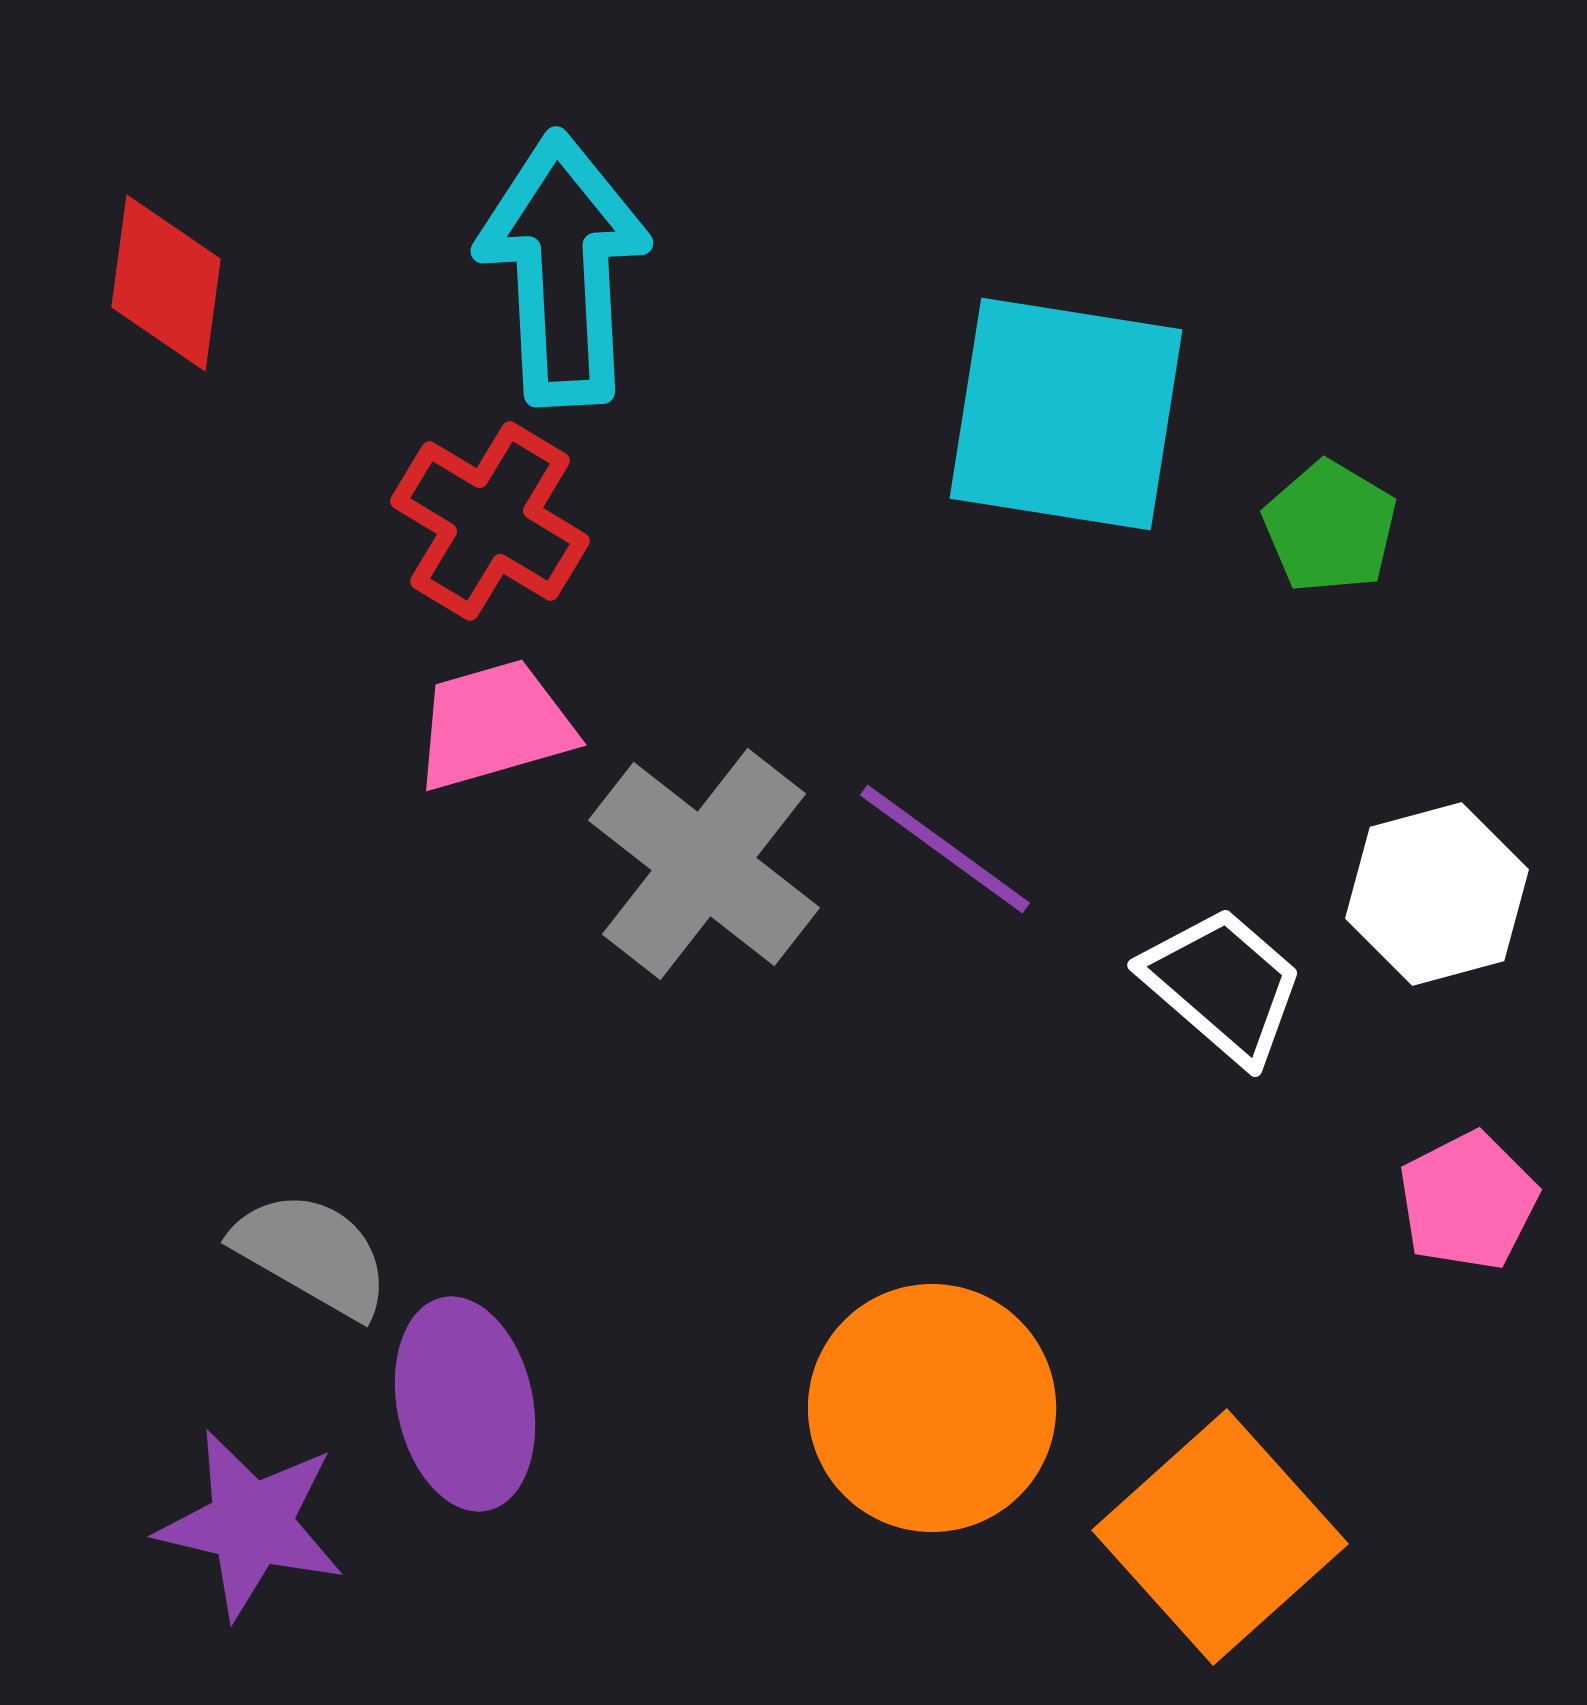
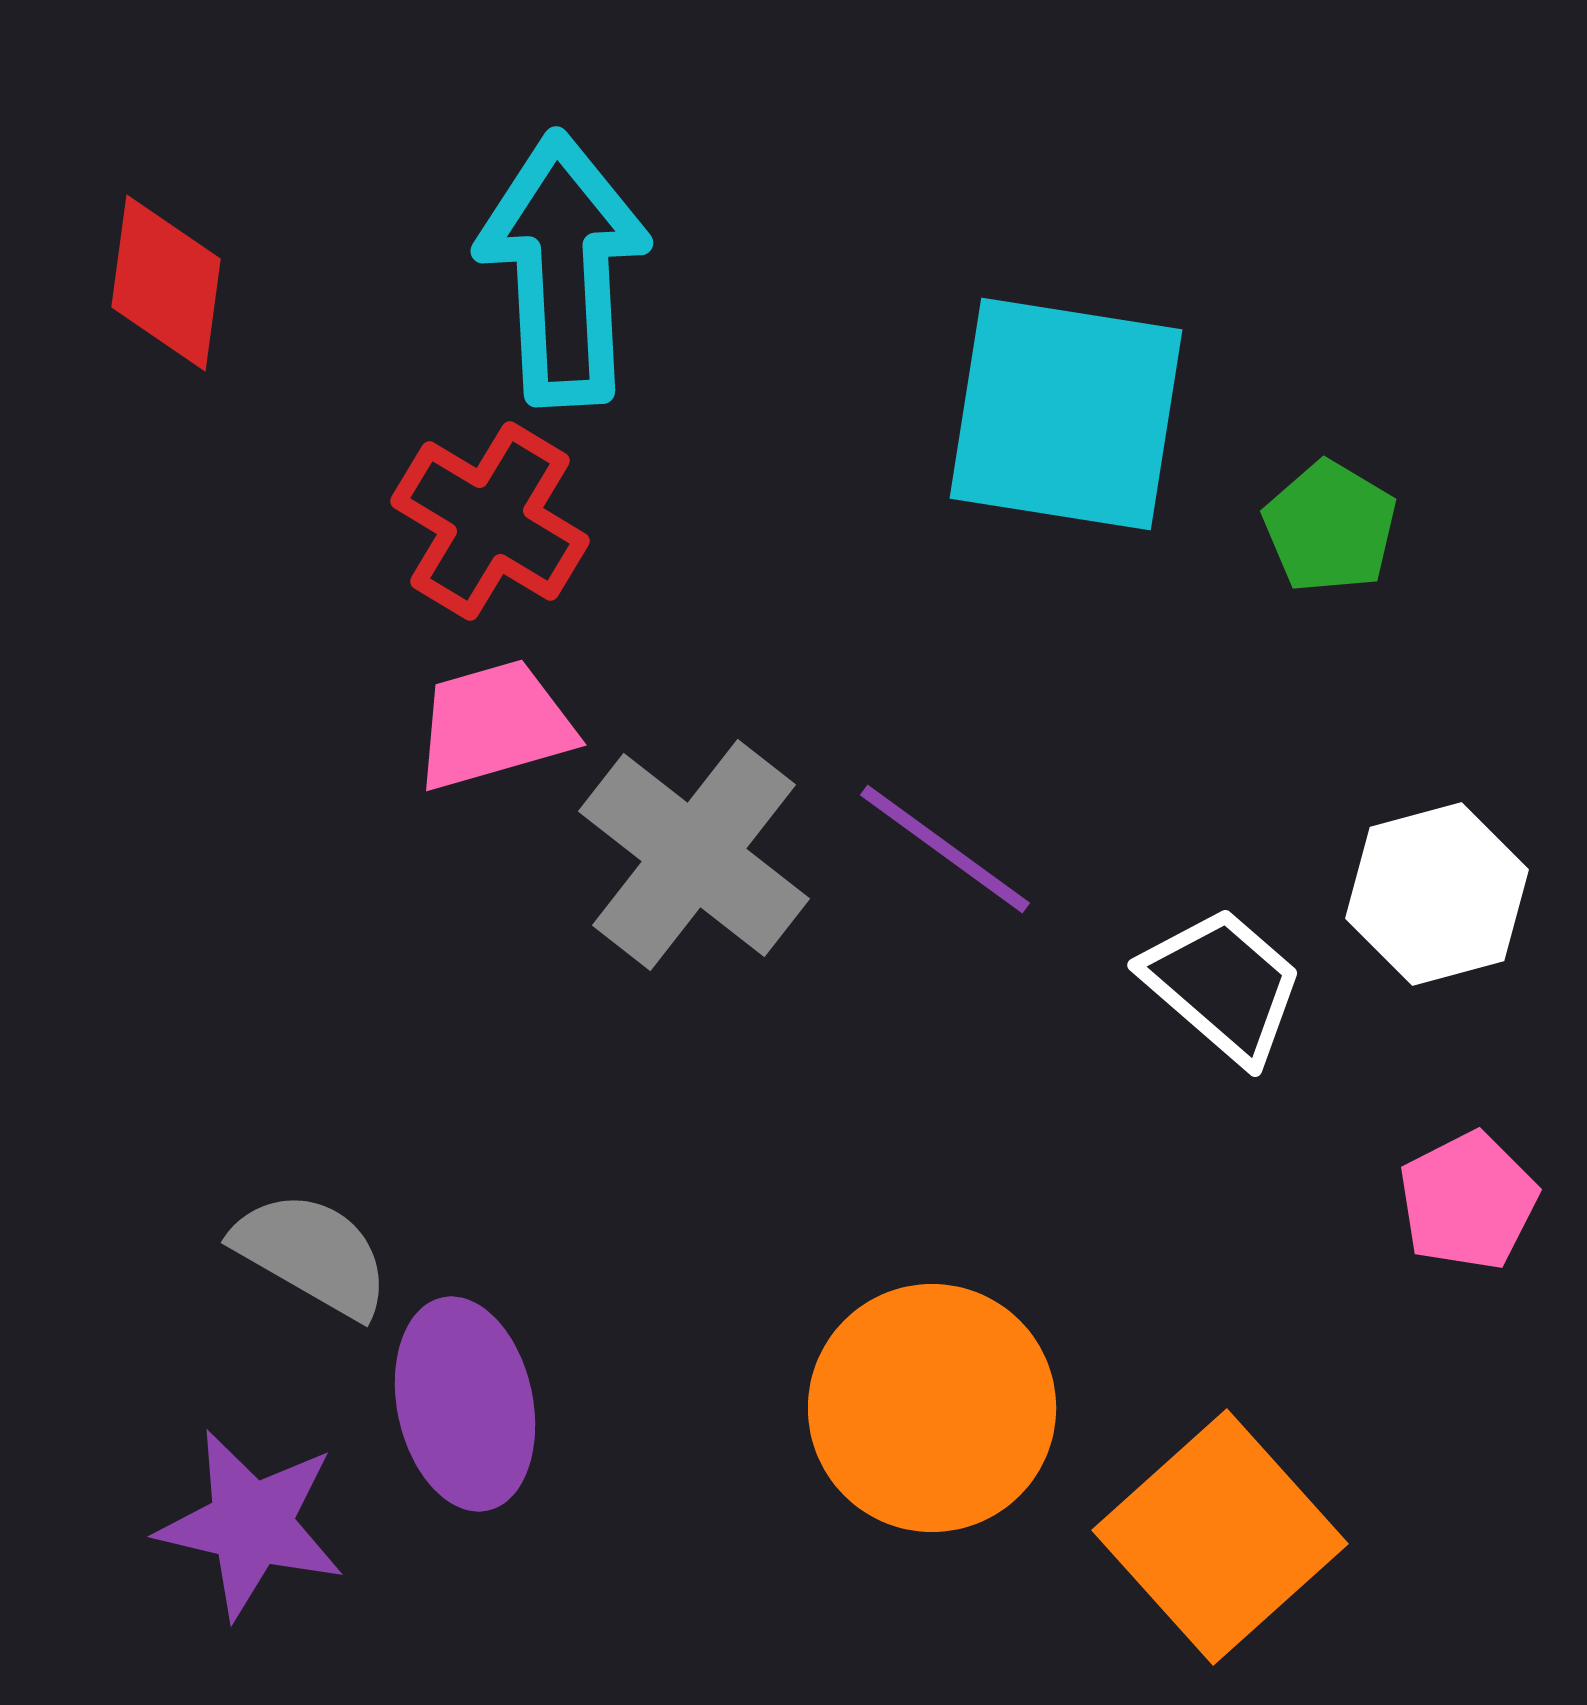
gray cross: moved 10 px left, 9 px up
